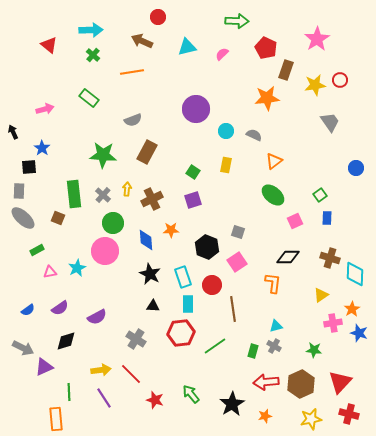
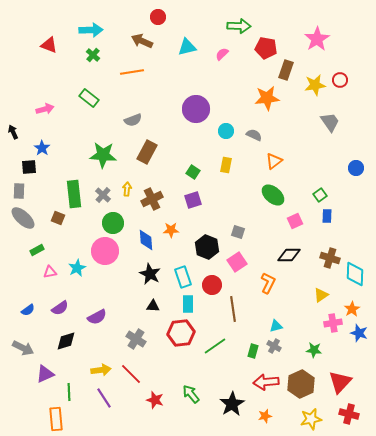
green arrow at (237, 21): moved 2 px right, 5 px down
red triangle at (49, 45): rotated 18 degrees counterclockwise
red pentagon at (266, 48): rotated 15 degrees counterclockwise
blue rectangle at (327, 218): moved 2 px up
black diamond at (288, 257): moved 1 px right, 2 px up
orange L-shape at (273, 283): moved 5 px left; rotated 20 degrees clockwise
purple triangle at (44, 367): moved 1 px right, 7 px down
